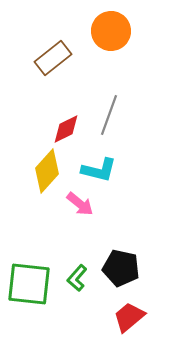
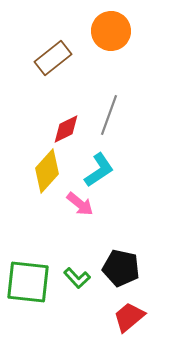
cyan L-shape: rotated 48 degrees counterclockwise
green L-shape: rotated 84 degrees counterclockwise
green square: moved 1 px left, 2 px up
